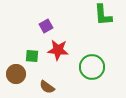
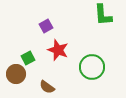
red star: rotated 15 degrees clockwise
green square: moved 4 px left, 2 px down; rotated 32 degrees counterclockwise
